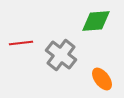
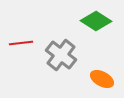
green diamond: rotated 36 degrees clockwise
orange ellipse: rotated 25 degrees counterclockwise
